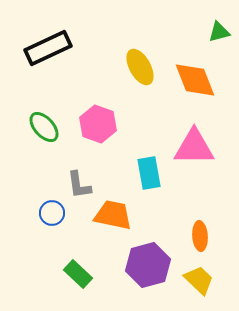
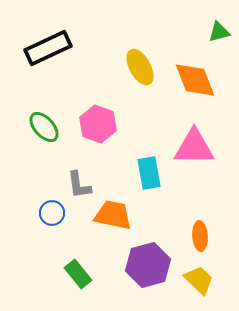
green rectangle: rotated 8 degrees clockwise
